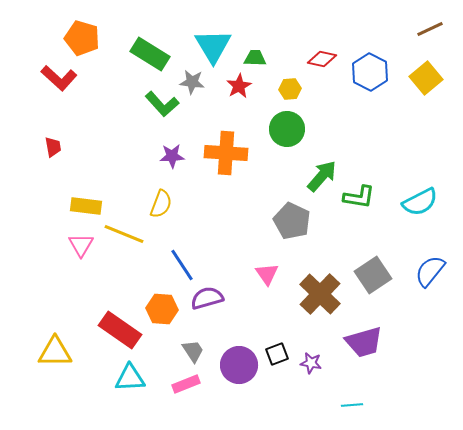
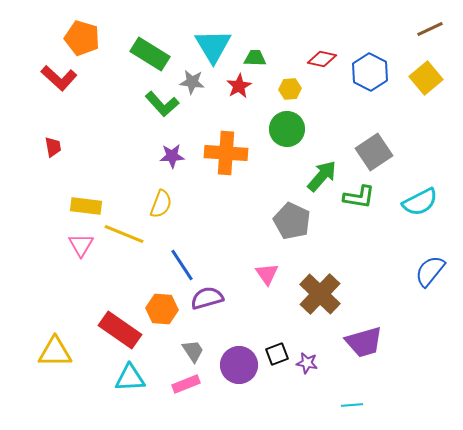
gray square at (373, 275): moved 1 px right, 123 px up
purple star at (311, 363): moved 4 px left
